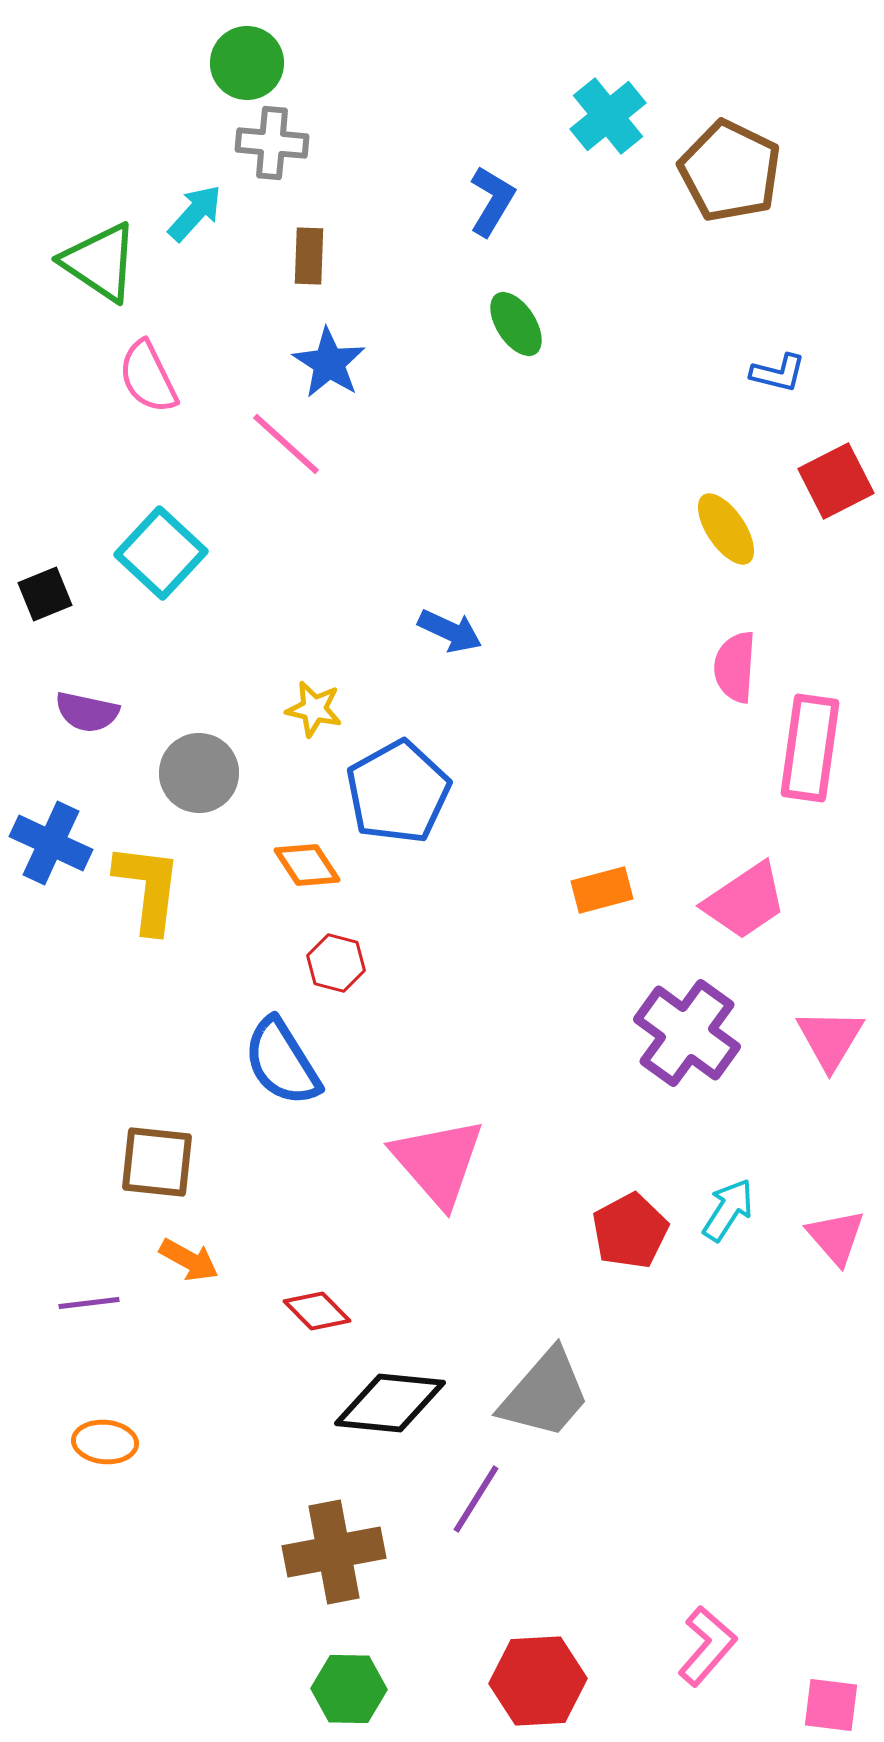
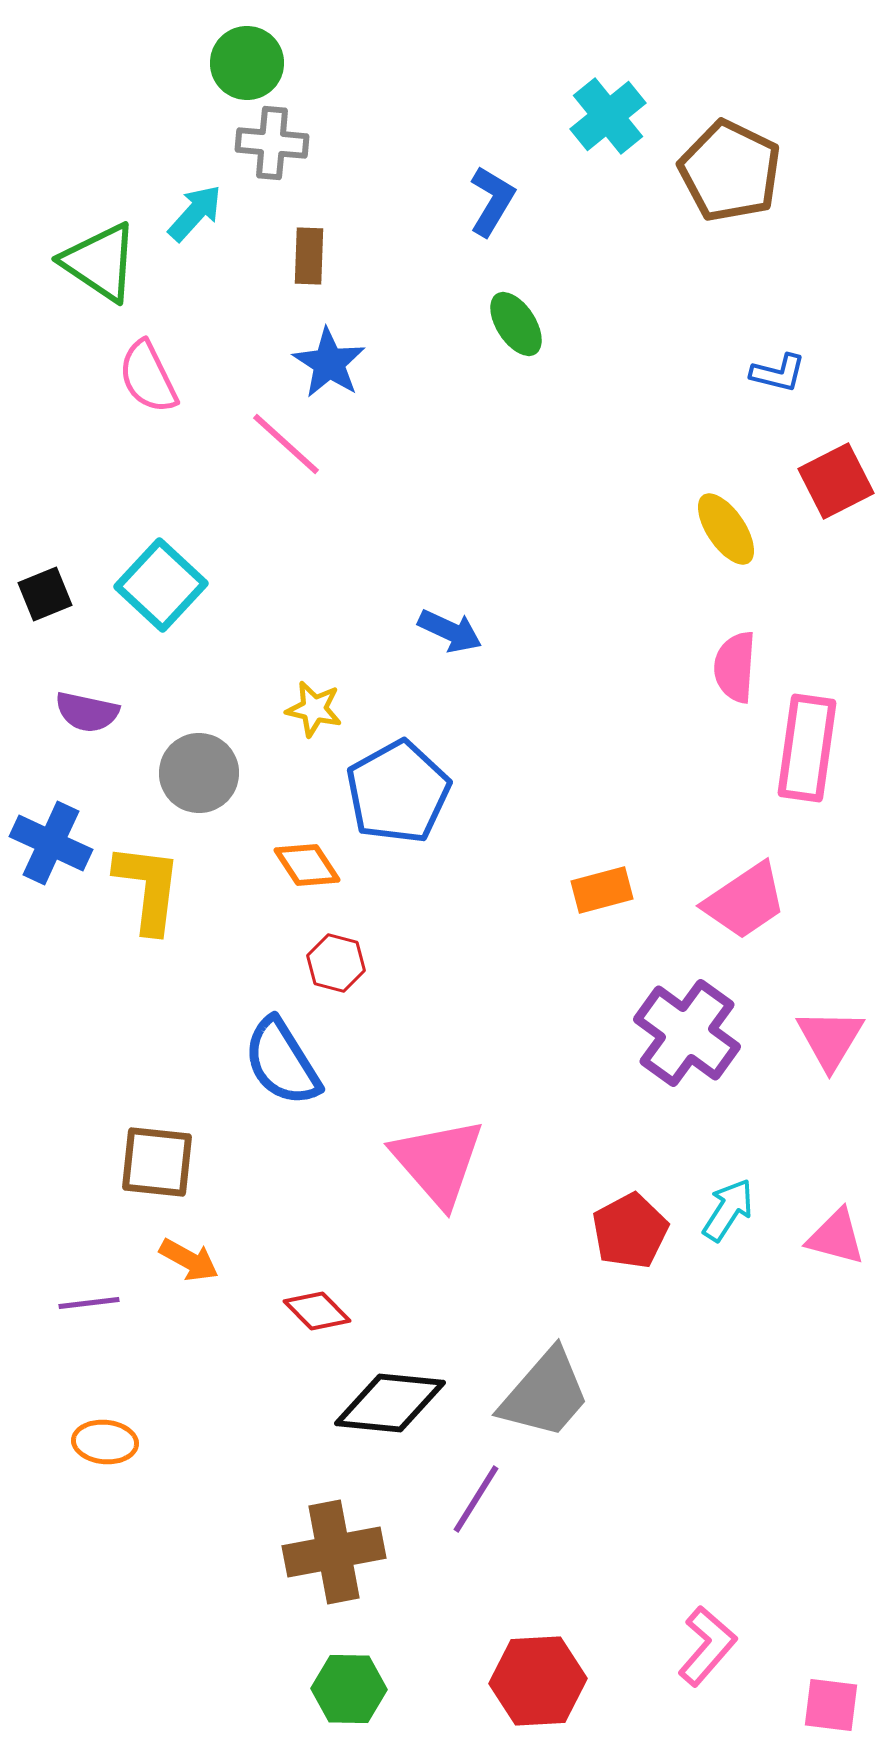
cyan square at (161, 553): moved 32 px down
pink rectangle at (810, 748): moved 3 px left
pink triangle at (836, 1237): rotated 34 degrees counterclockwise
